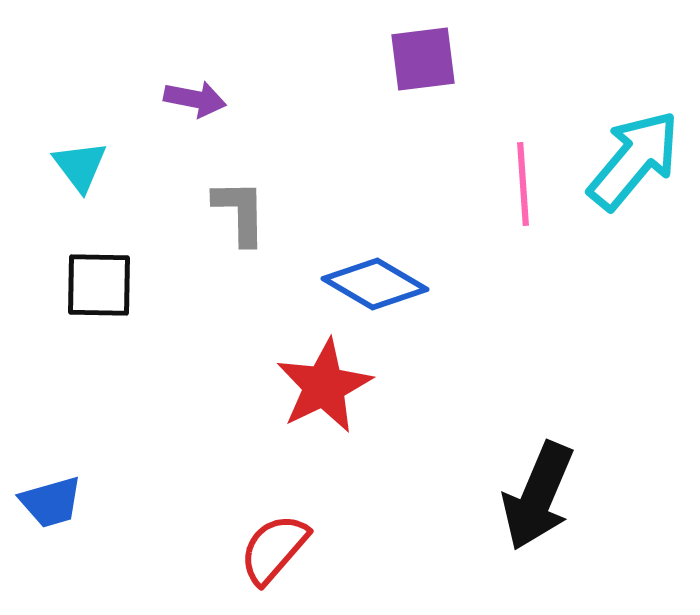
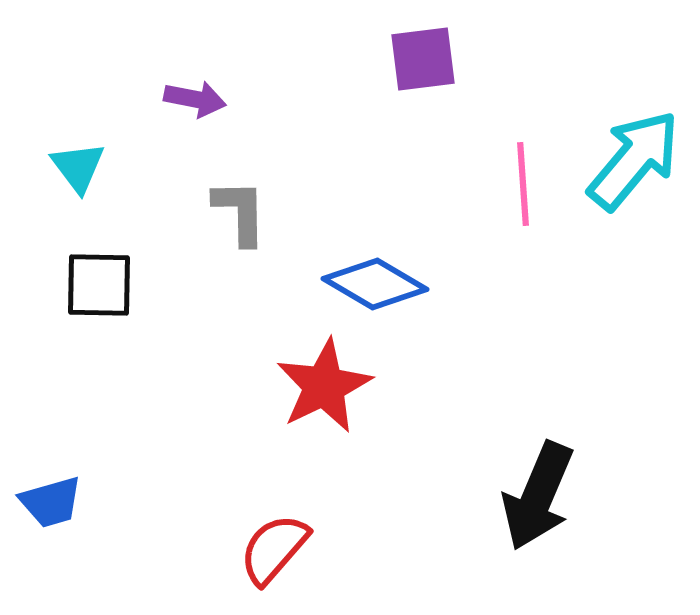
cyan triangle: moved 2 px left, 1 px down
